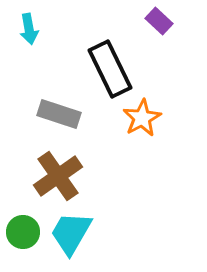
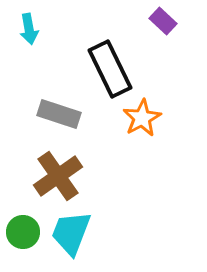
purple rectangle: moved 4 px right
cyan trapezoid: rotated 9 degrees counterclockwise
